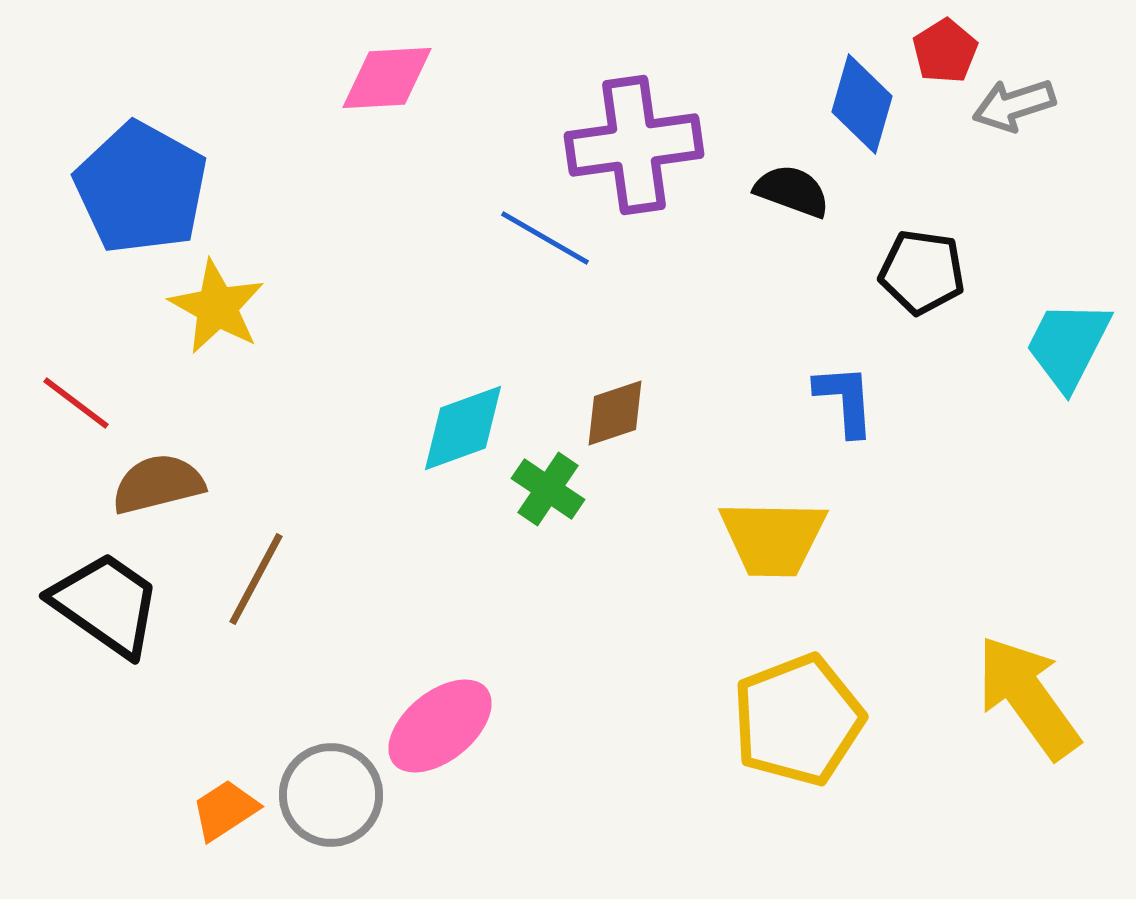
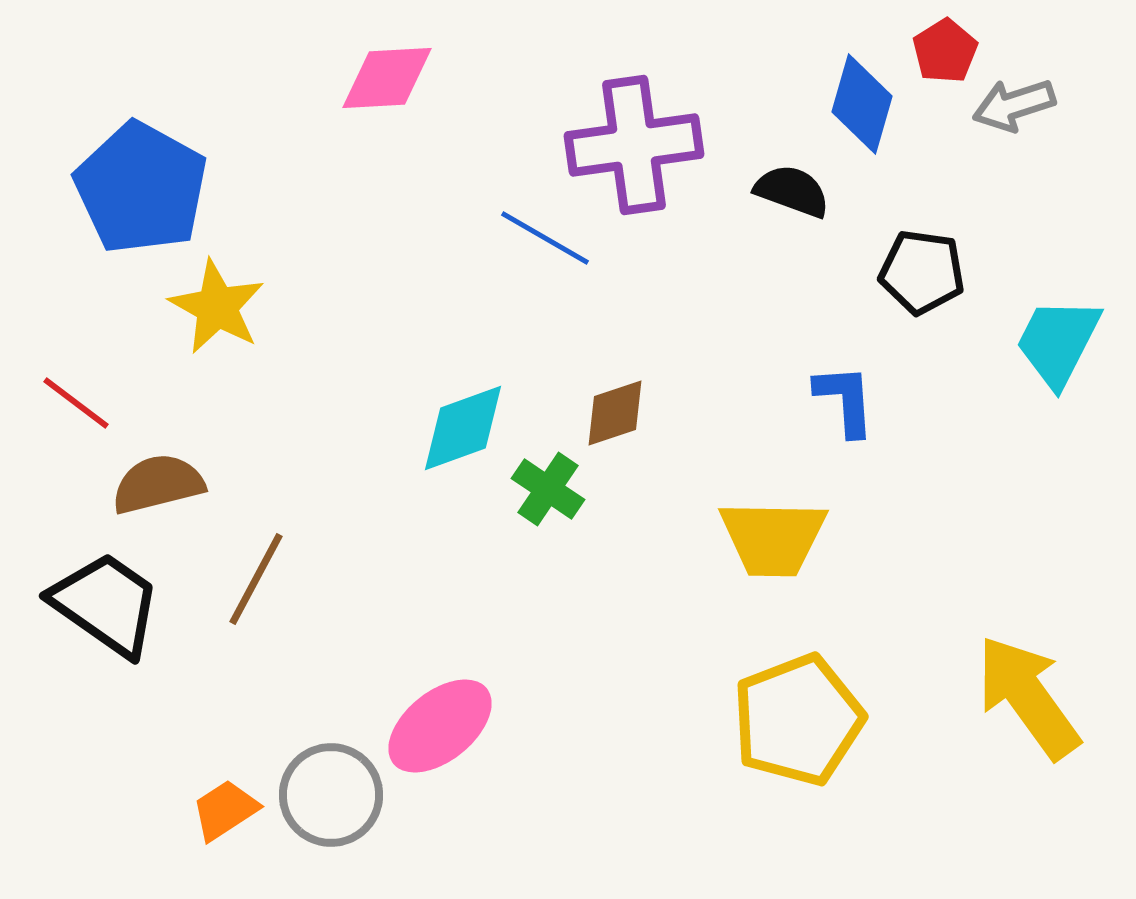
cyan trapezoid: moved 10 px left, 3 px up
